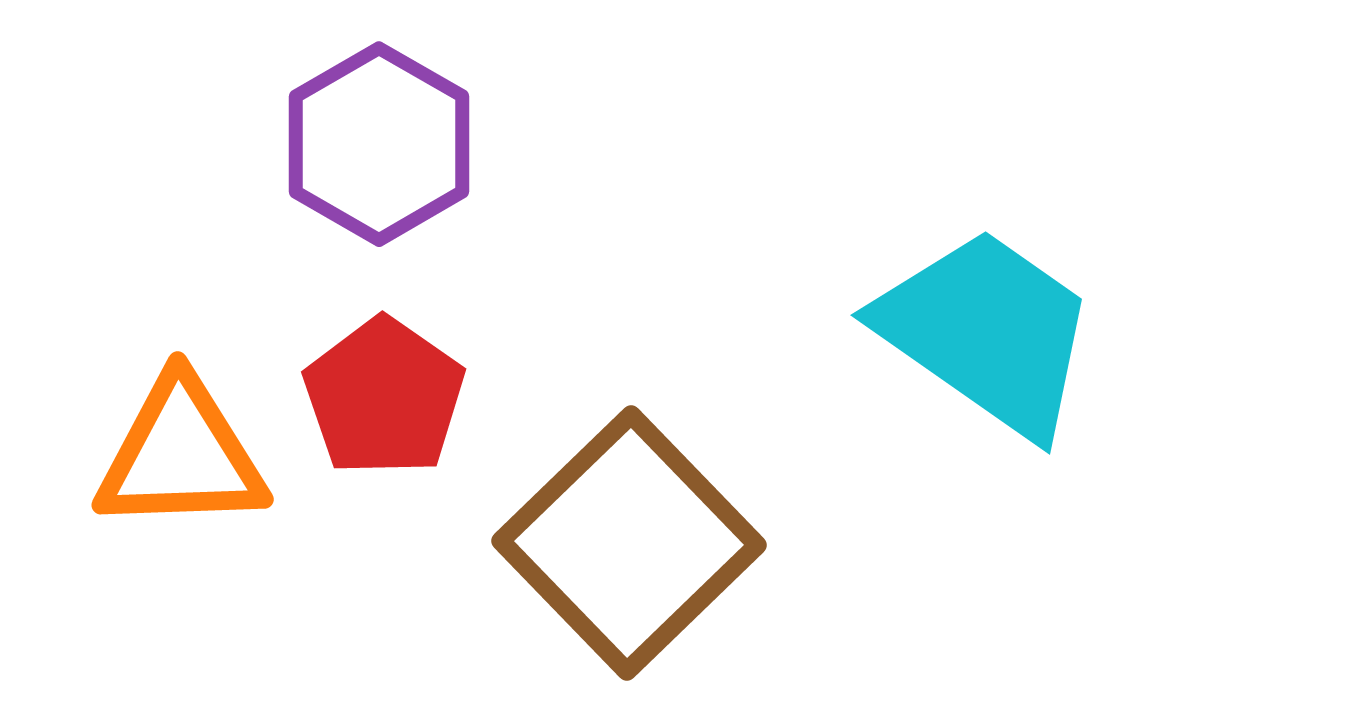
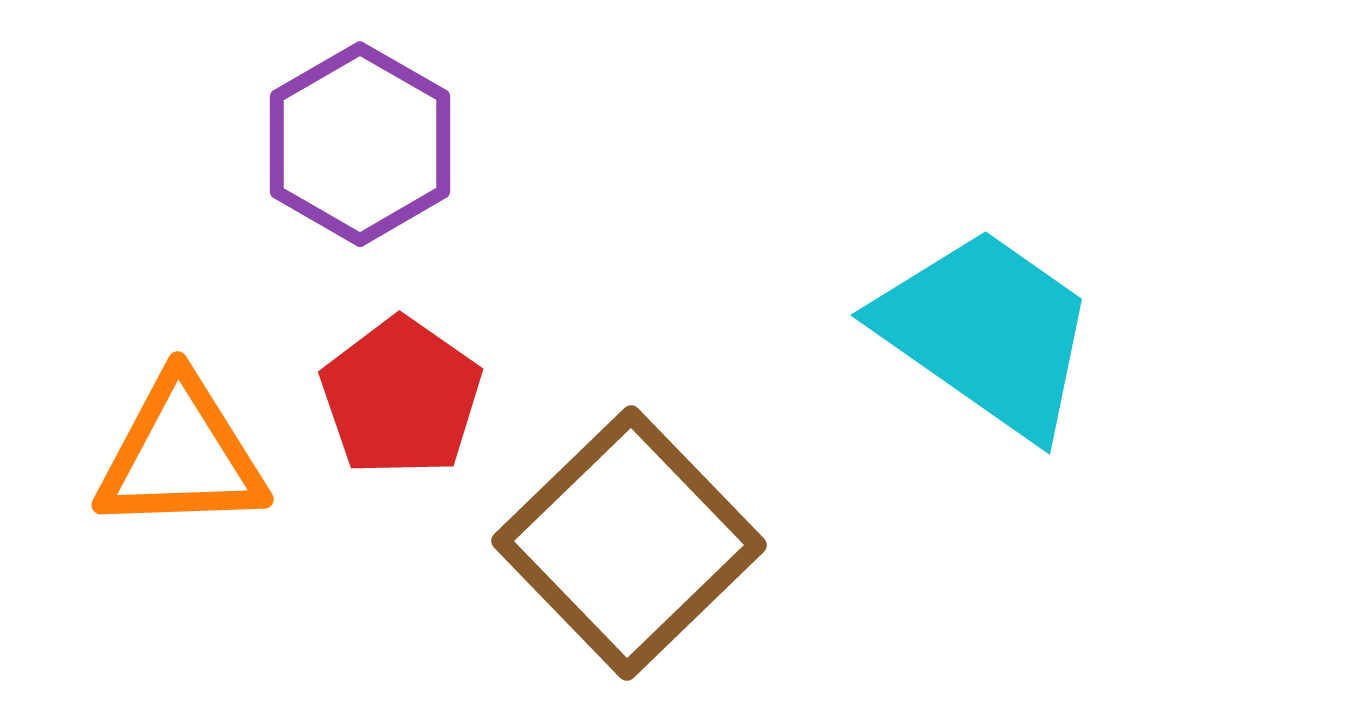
purple hexagon: moved 19 px left
red pentagon: moved 17 px right
